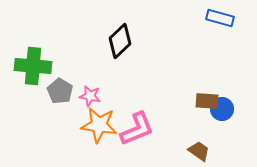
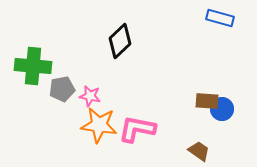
gray pentagon: moved 2 px right, 2 px up; rotated 30 degrees clockwise
pink L-shape: rotated 147 degrees counterclockwise
